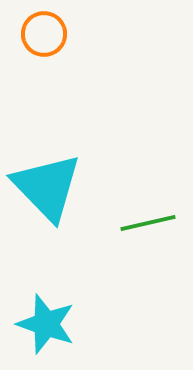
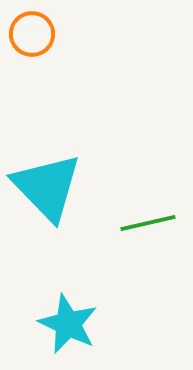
orange circle: moved 12 px left
cyan star: moved 22 px right; rotated 6 degrees clockwise
